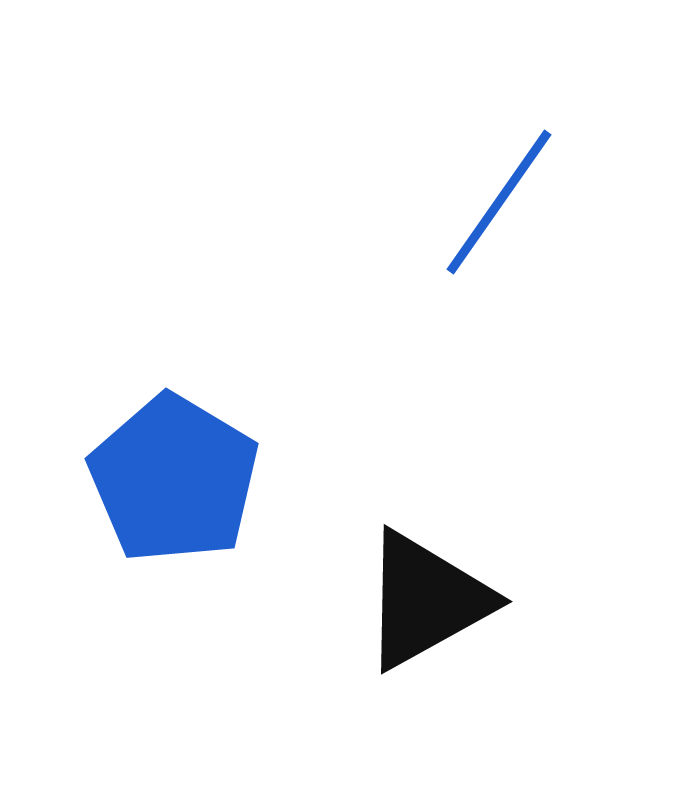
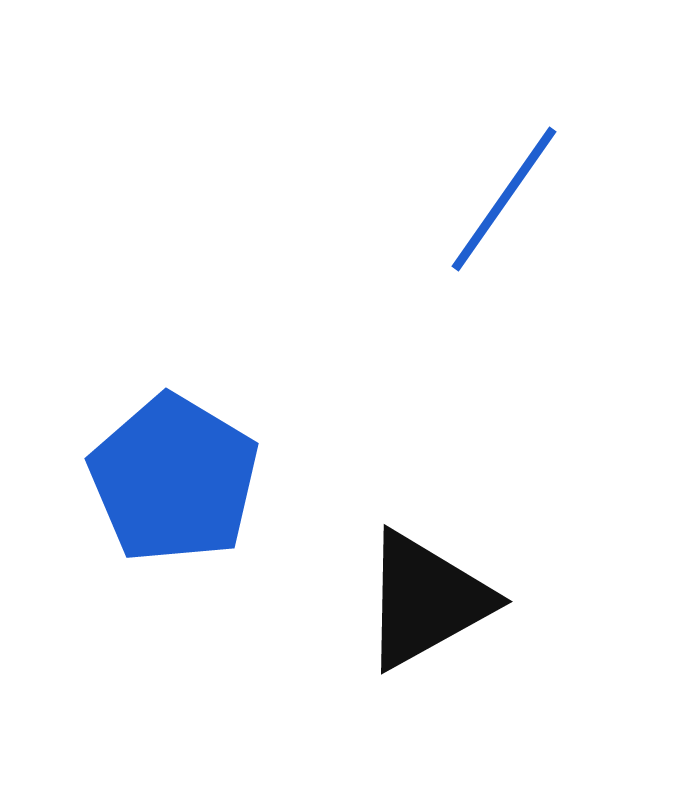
blue line: moved 5 px right, 3 px up
